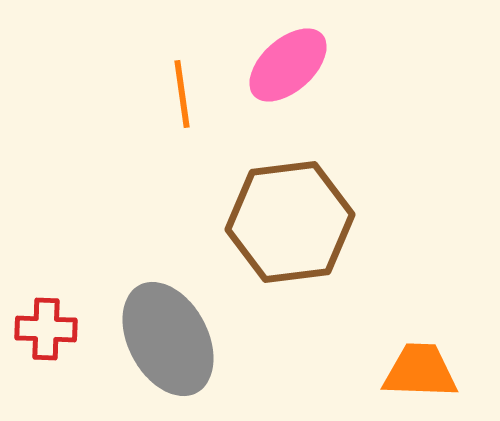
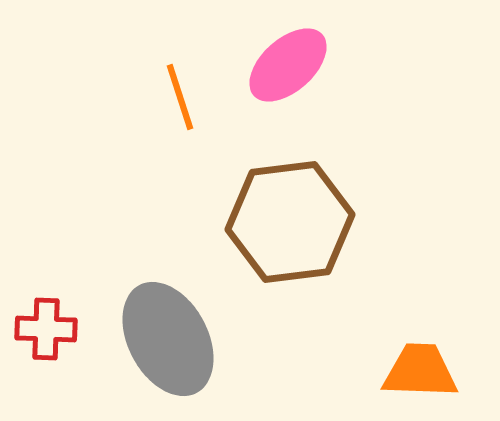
orange line: moved 2 px left, 3 px down; rotated 10 degrees counterclockwise
